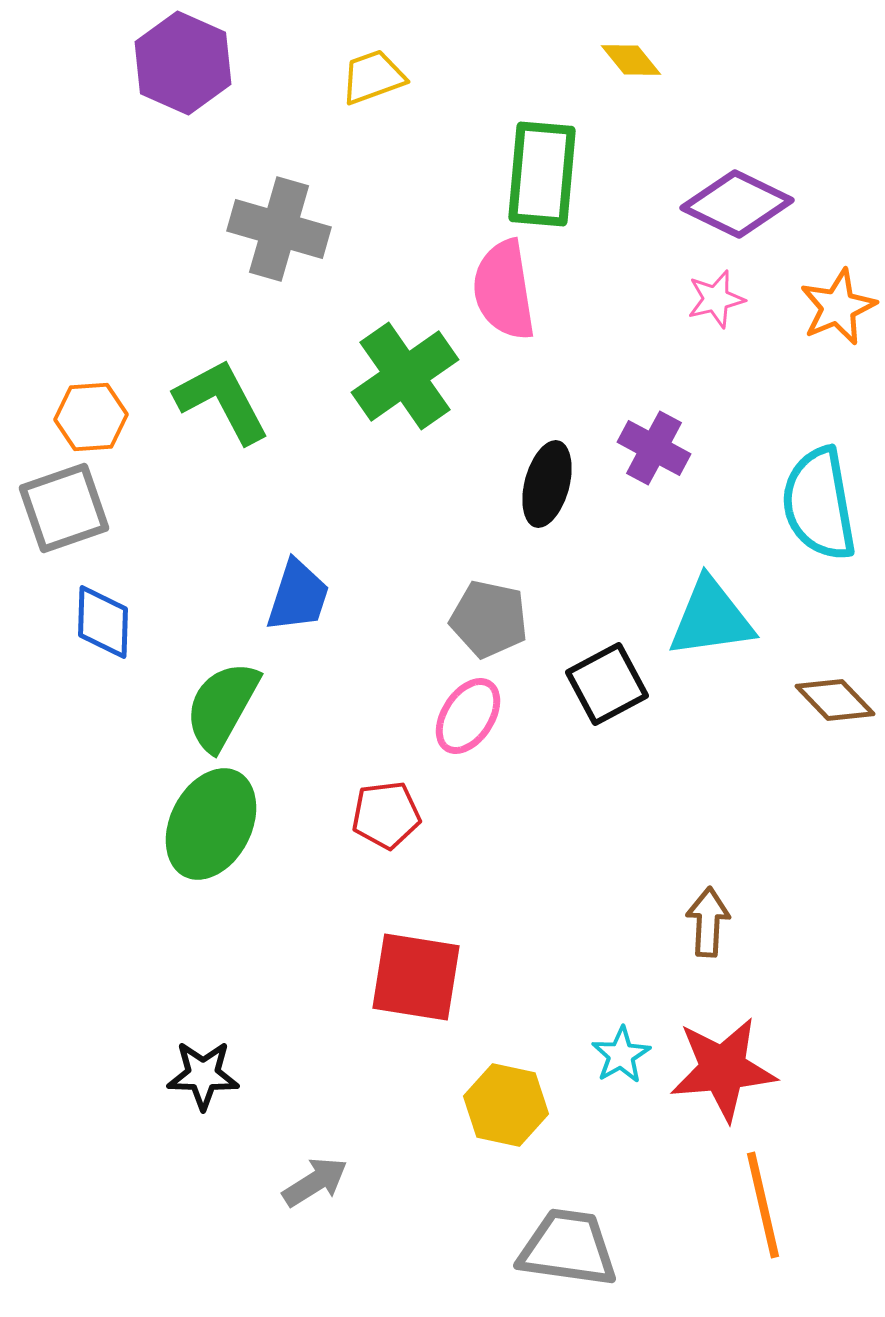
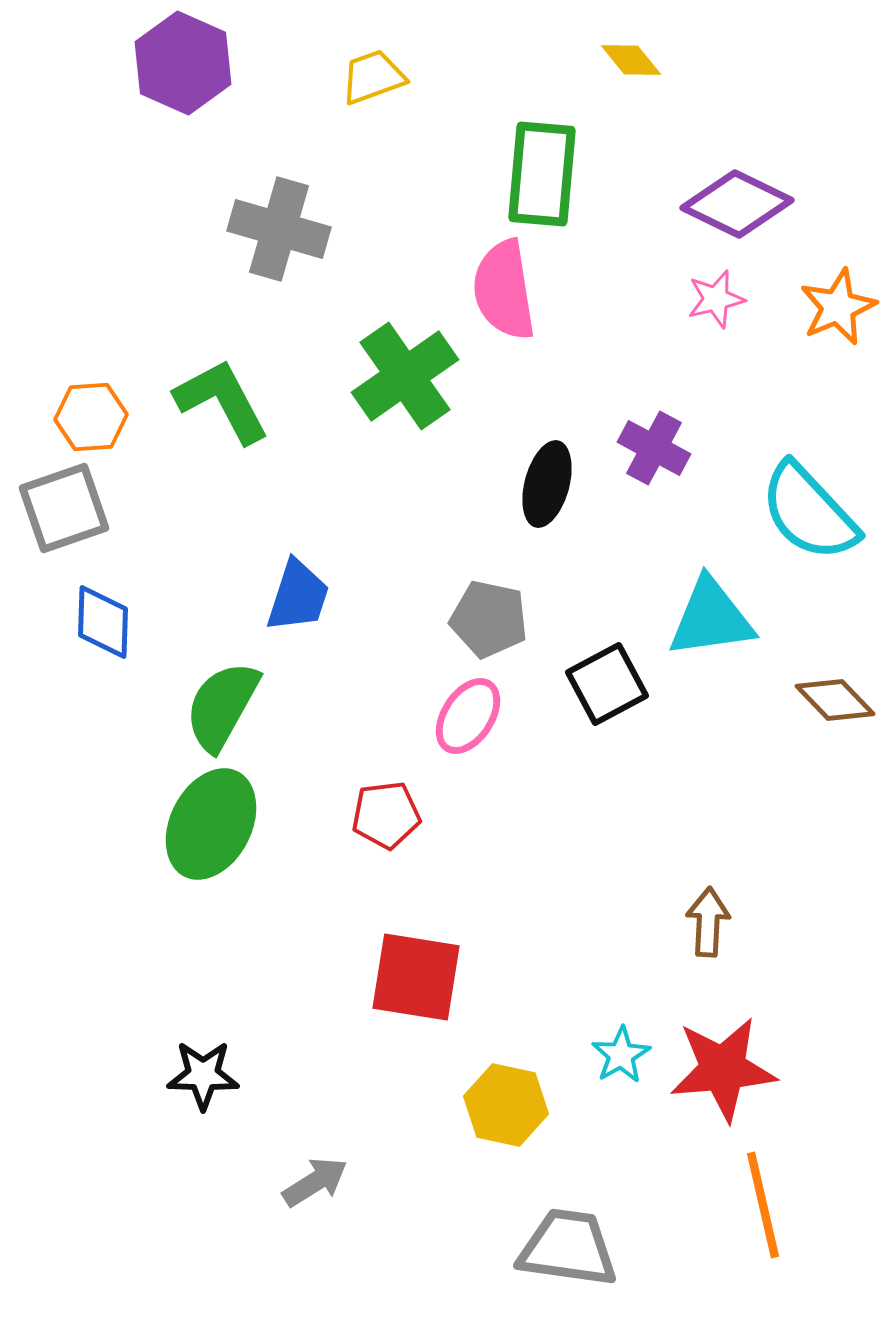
cyan semicircle: moved 10 px left, 8 px down; rotated 33 degrees counterclockwise
